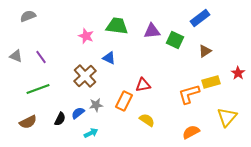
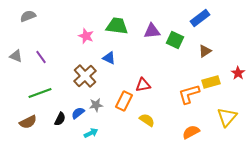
green line: moved 2 px right, 4 px down
